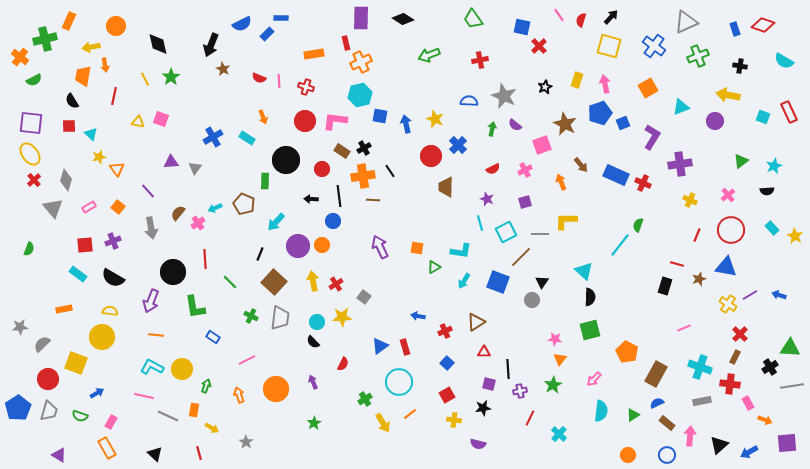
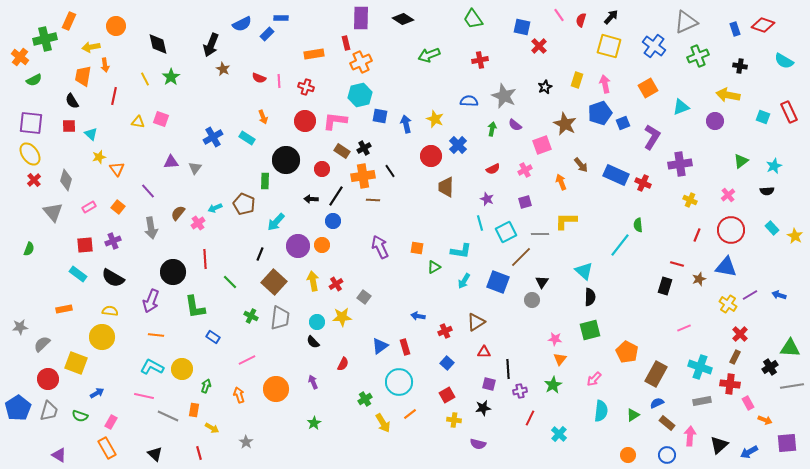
black line at (339, 196): moved 3 px left; rotated 40 degrees clockwise
gray triangle at (53, 208): moved 4 px down
green semicircle at (638, 225): rotated 24 degrees counterclockwise
